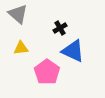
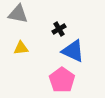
gray triangle: rotated 30 degrees counterclockwise
black cross: moved 1 px left, 1 px down
pink pentagon: moved 15 px right, 8 px down
